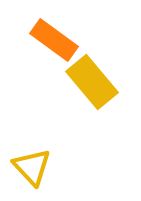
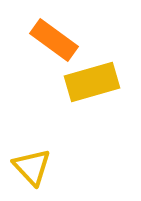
yellow rectangle: rotated 66 degrees counterclockwise
